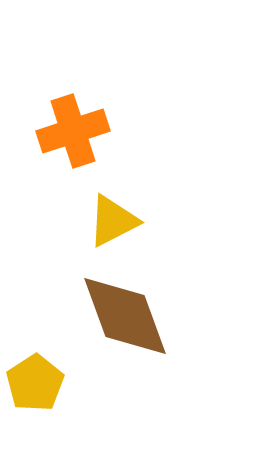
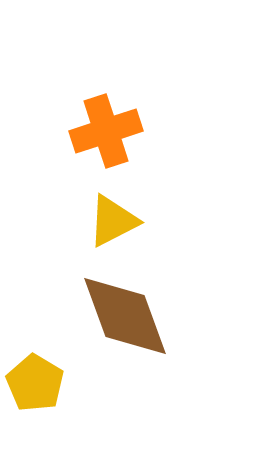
orange cross: moved 33 px right
yellow pentagon: rotated 8 degrees counterclockwise
